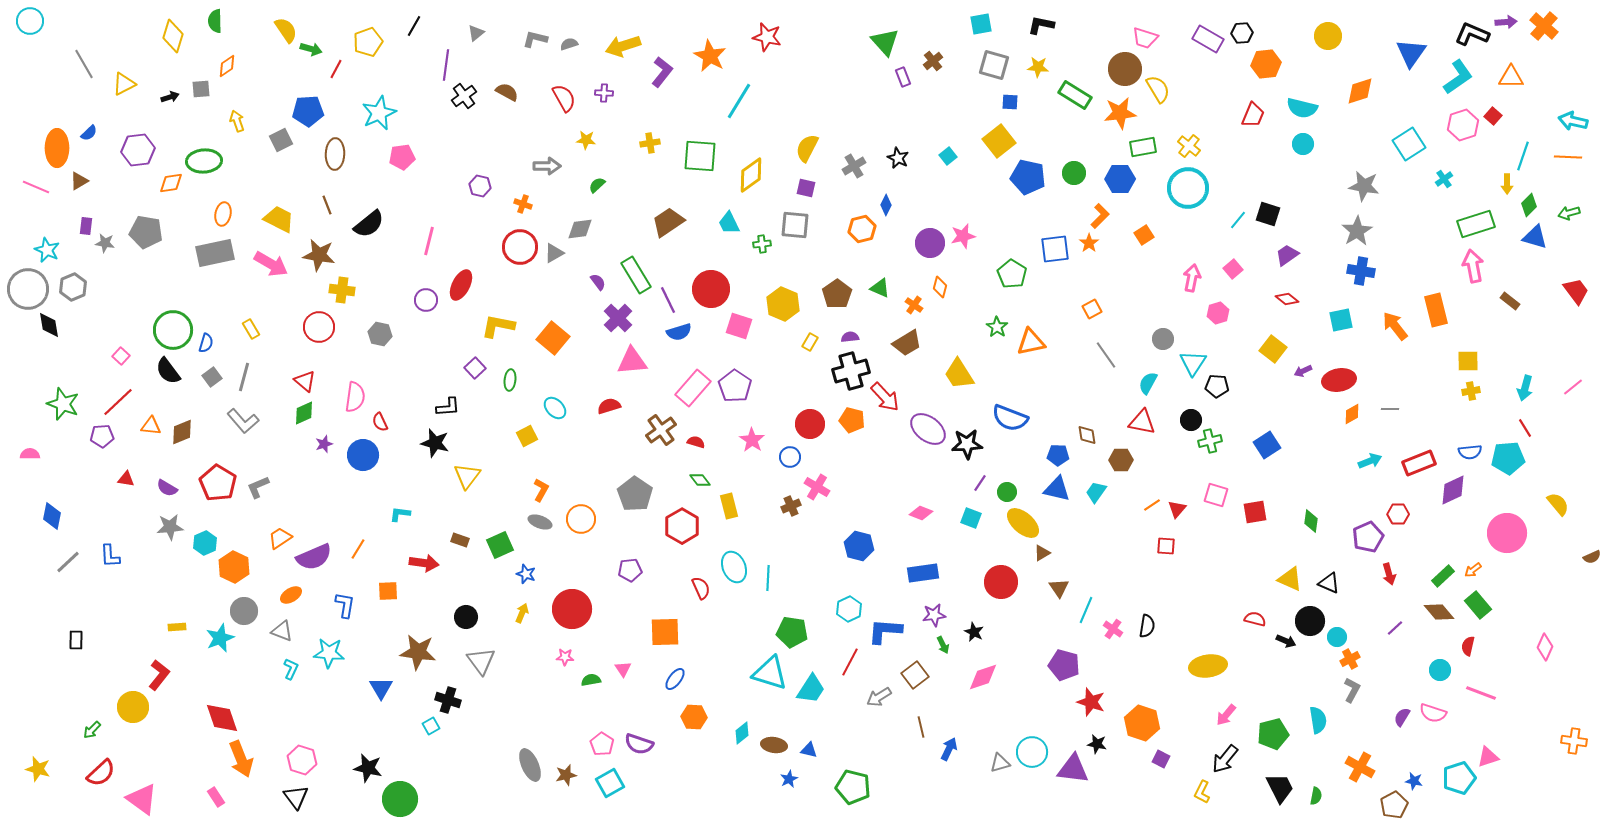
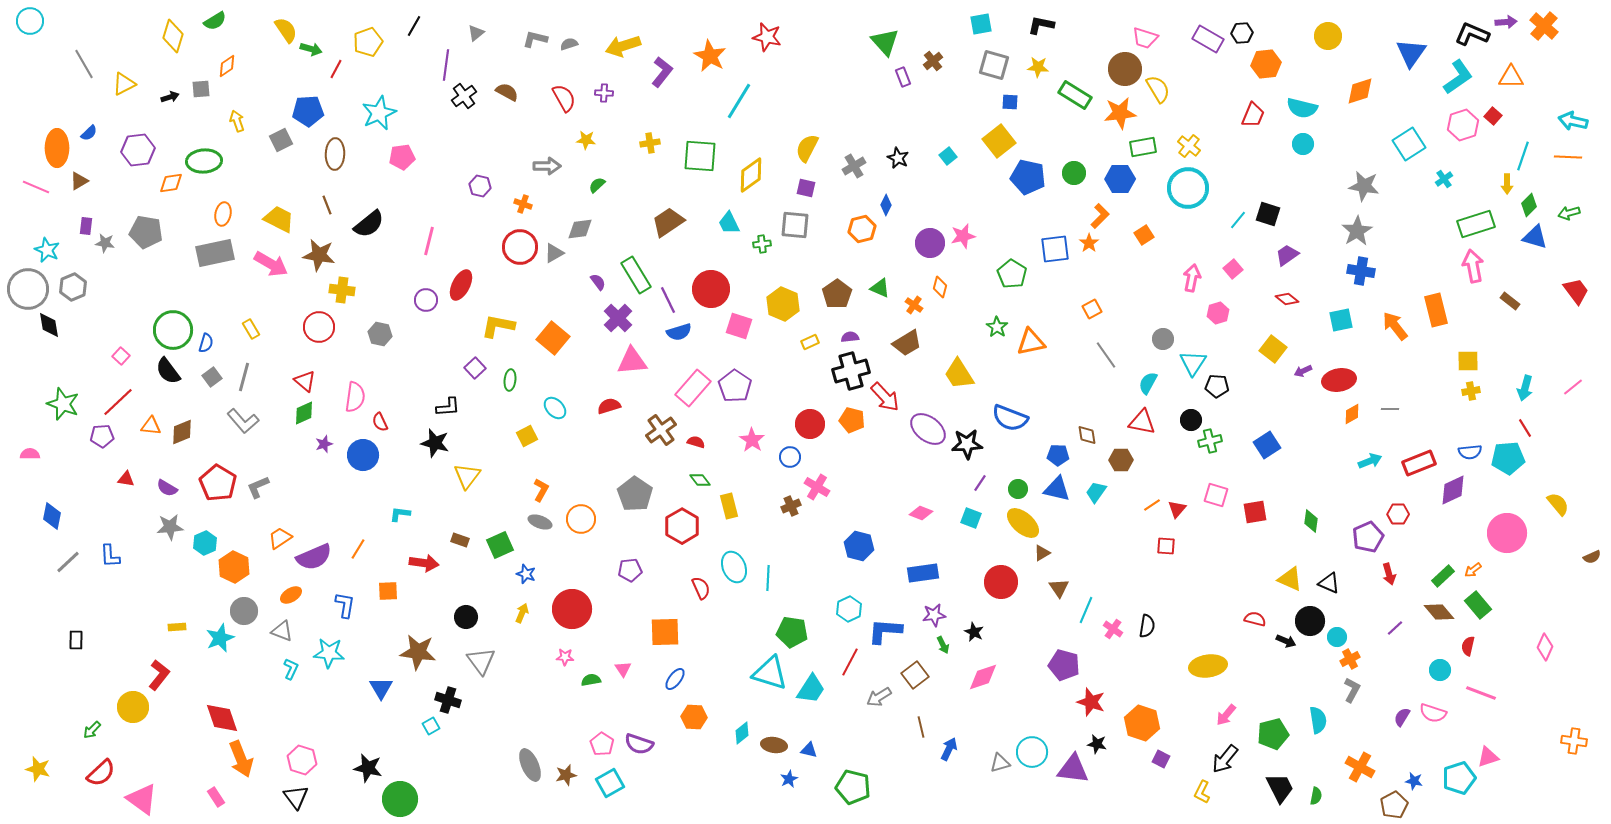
green semicircle at (215, 21): rotated 120 degrees counterclockwise
yellow rectangle at (810, 342): rotated 36 degrees clockwise
green circle at (1007, 492): moved 11 px right, 3 px up
